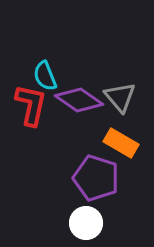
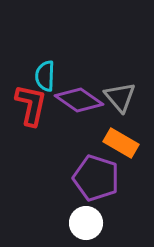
cyan semicircle: rotated 24 degrees clockwise
